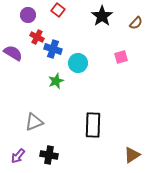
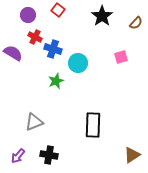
red cross: moved 2 px left
